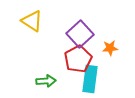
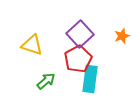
yellow triangle: moved 24 px down; rotated 15 degrees counterclockwise
orange star: moved 12 px right, 12 px up; rotated 14 degrees counterclockwise
green arrow: rotated 36 degrees counterclockwise
